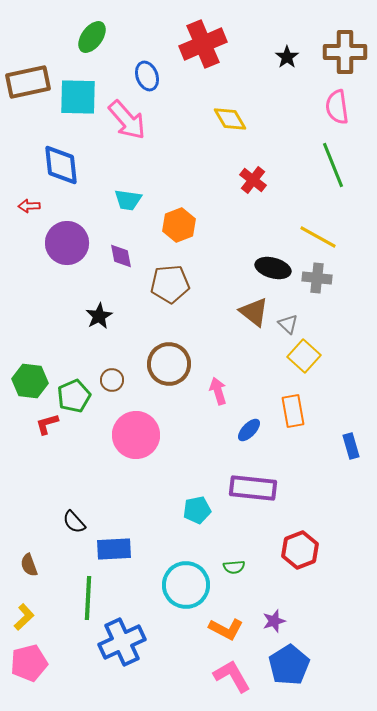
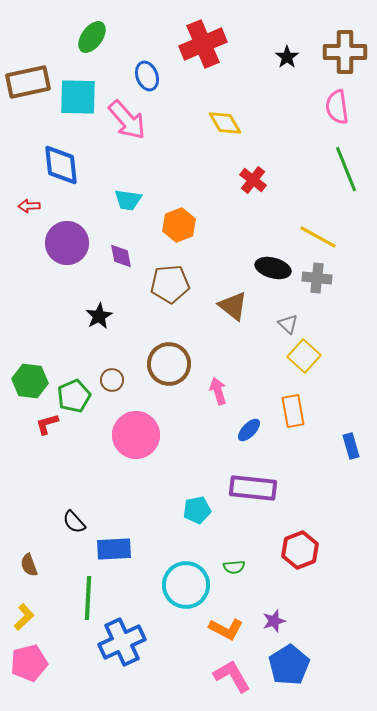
yellow diamond at (230, 119): moved 5 px left, 4 px down
green line at (333, 165): moved 13 px right, 4 px down
brown triangle at (254, 312): moved 21 px left, 6 px up
